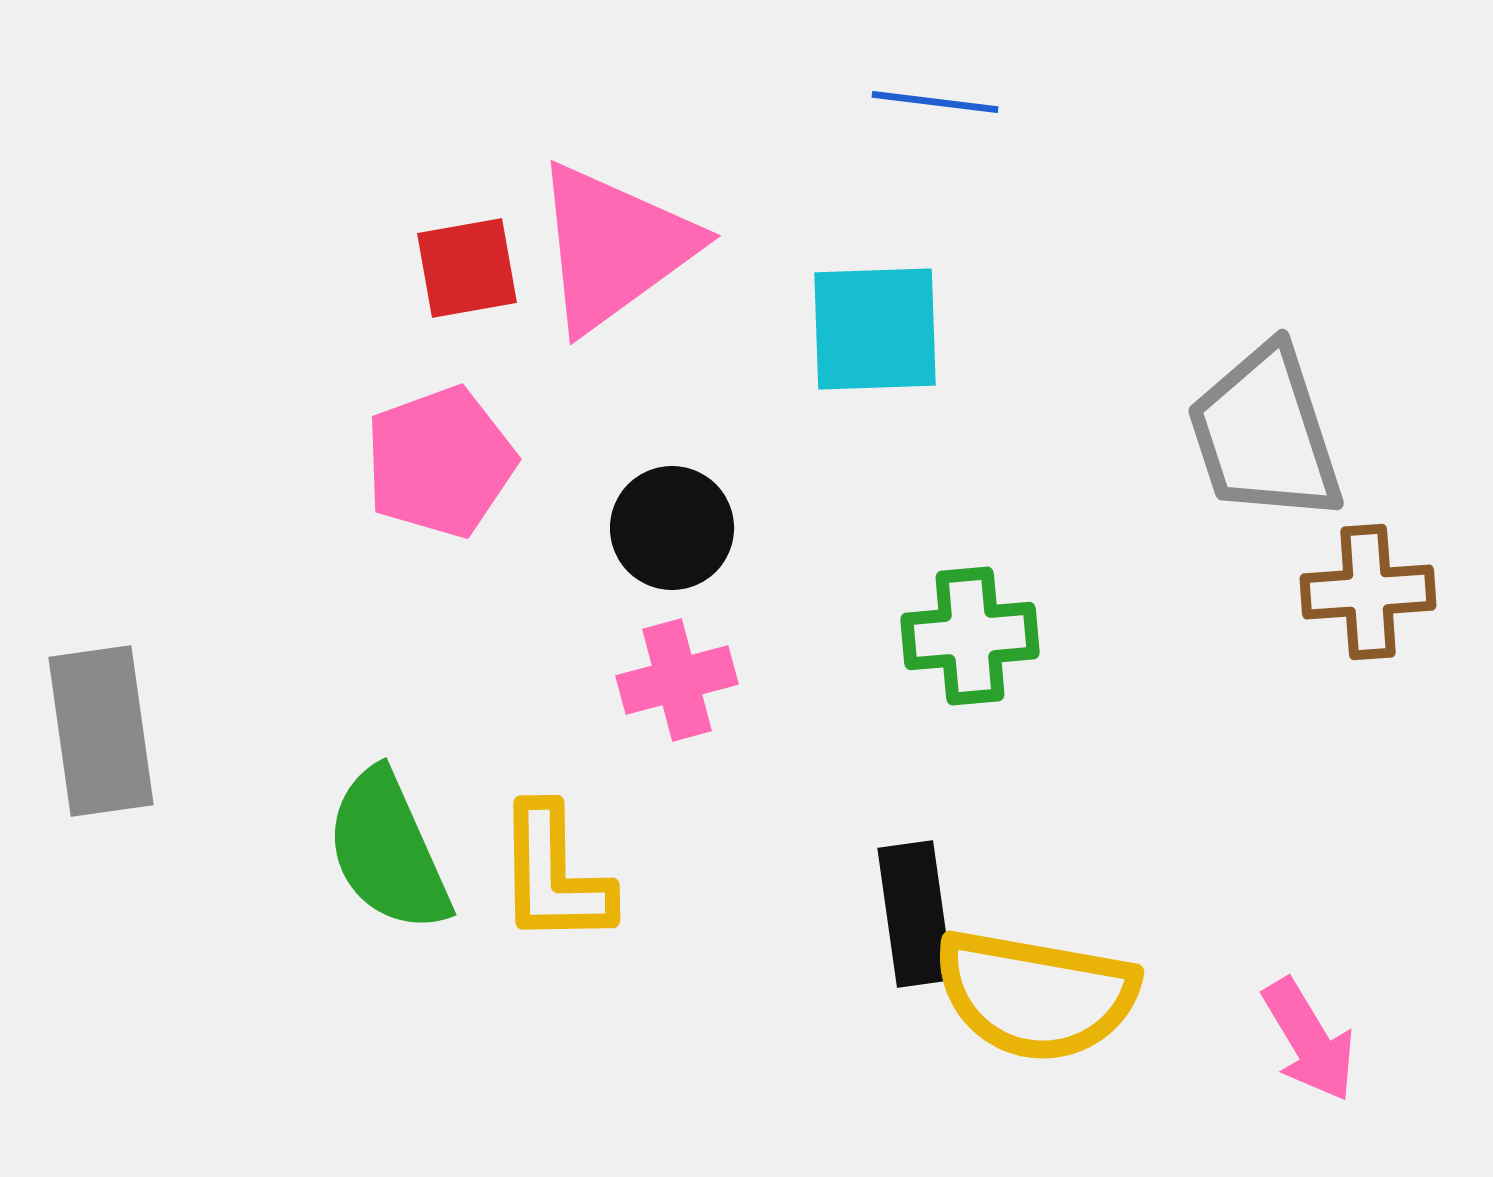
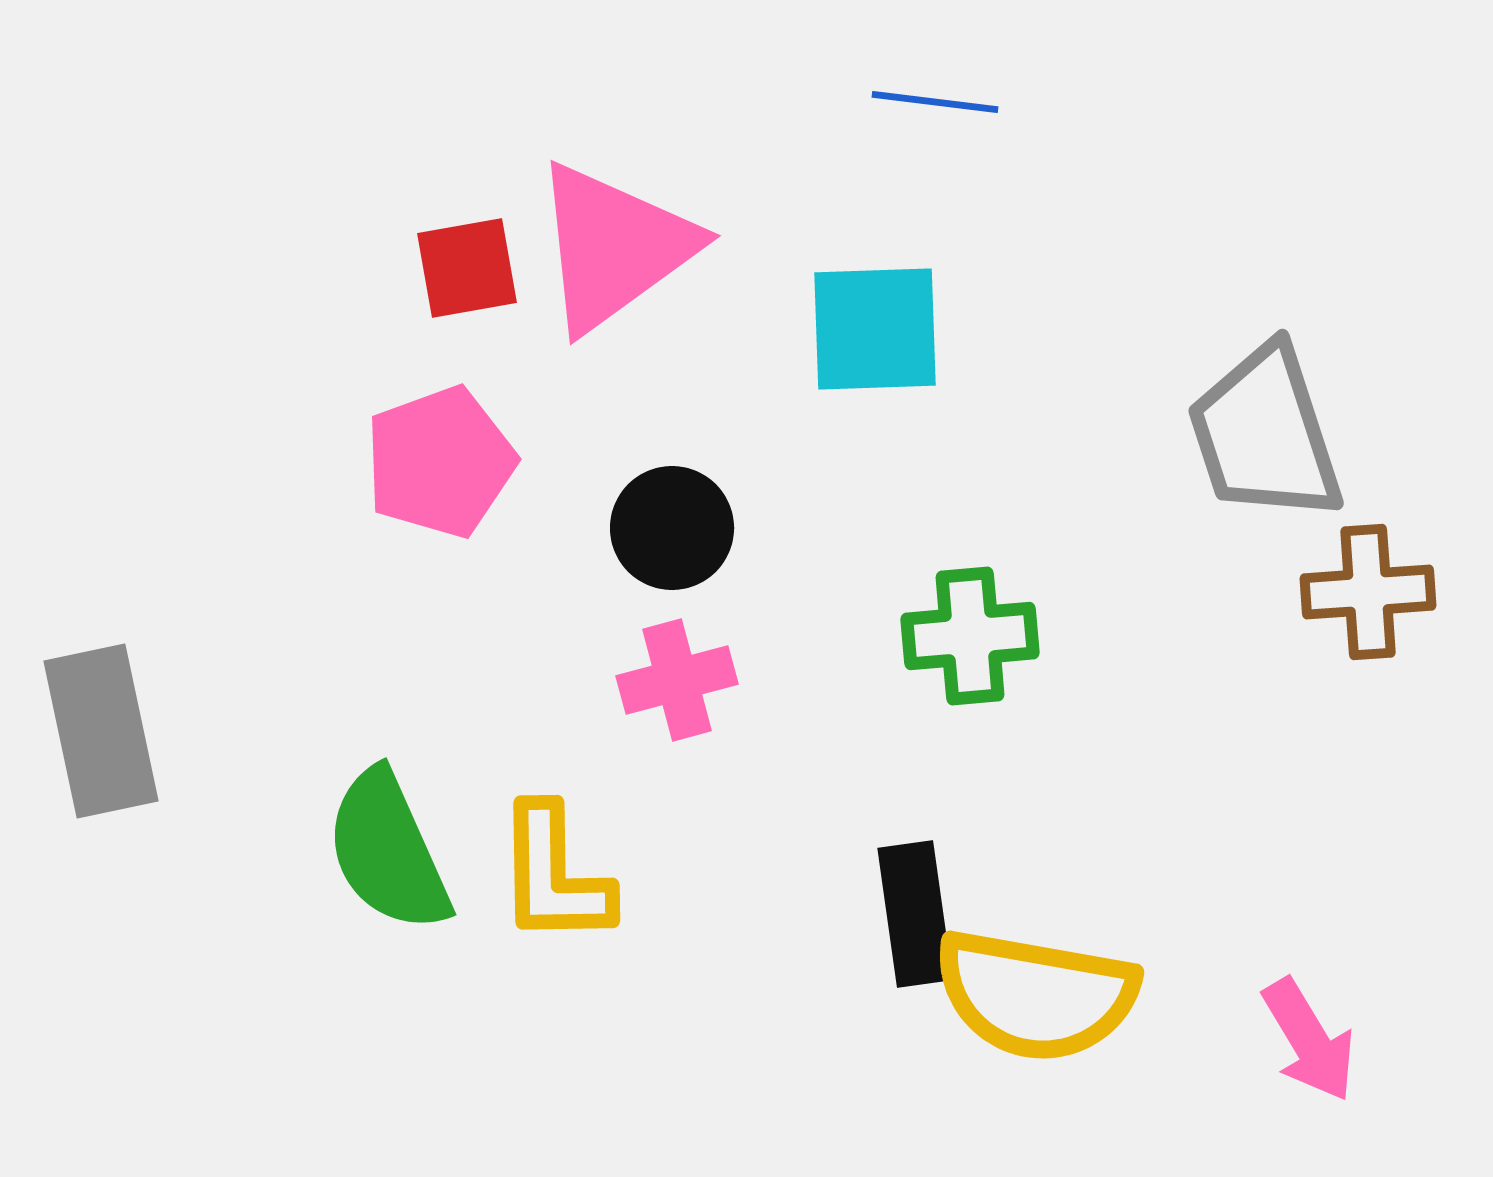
gray rectangle: rotated 4 degrees counterclockwise
